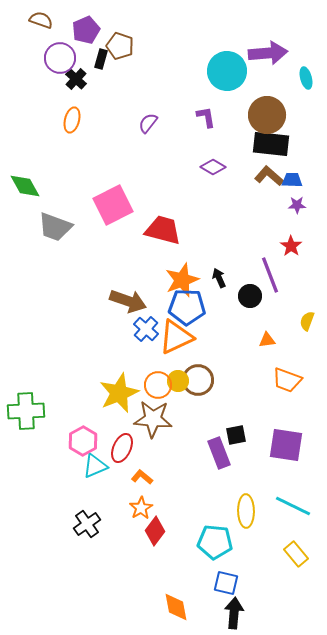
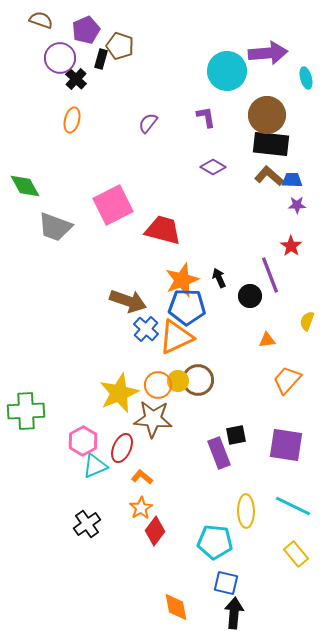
orange trapezoid at (287, 380): rotated 112 degrees clockwise
